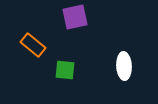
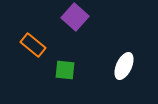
purple square: rotated 36 degrees counterclockwise
white ellipse: rotated 28 degrees clockwise
